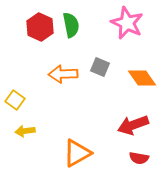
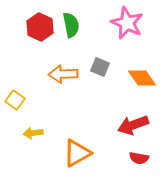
yellow arrow: moved 8 px right, 2 px down
